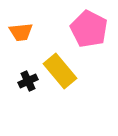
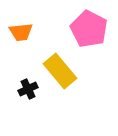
black cross: moved 8 px down
